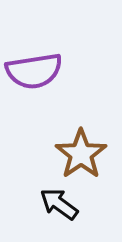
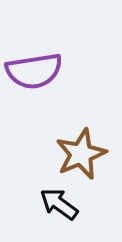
brown star: rotated 12 degrees clockwise
